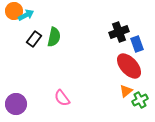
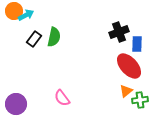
blue rectangle: rotated 21 degrees clockwise
green cross: rotated 21 degrees clockwise
